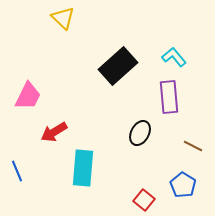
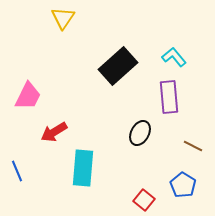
yellow triangle: rotated 20 degrees clockwise
